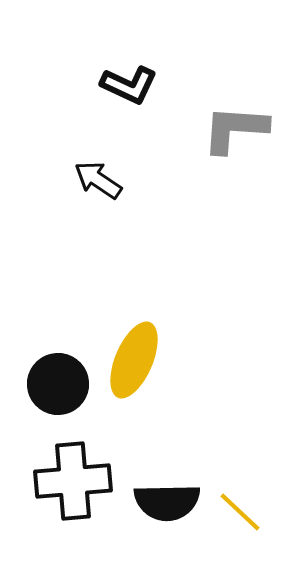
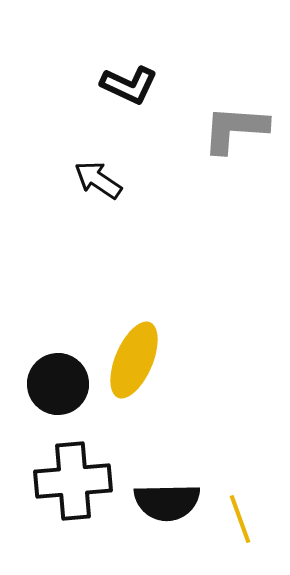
yellow line: moved 7 px down; rotated 27 degrees clockwise
